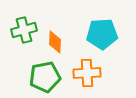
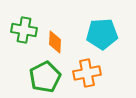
green cross: rotated 25 degrees clockwise
orange cross: rotated 8 degrees counterclockwise
green pentagon: rotated 16 degrees counterclockwise
